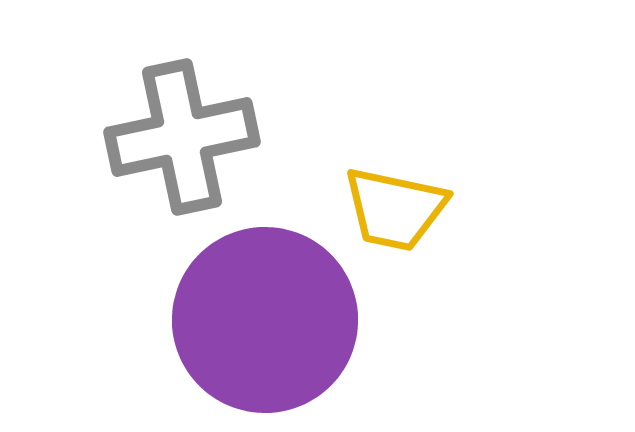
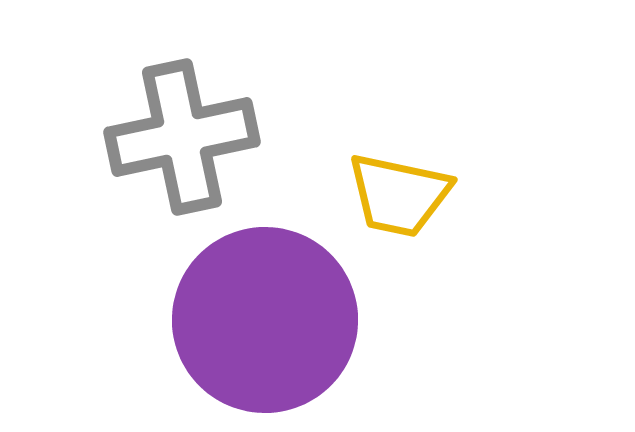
yellow trapezoid: moved 4 px right, 14 px up
